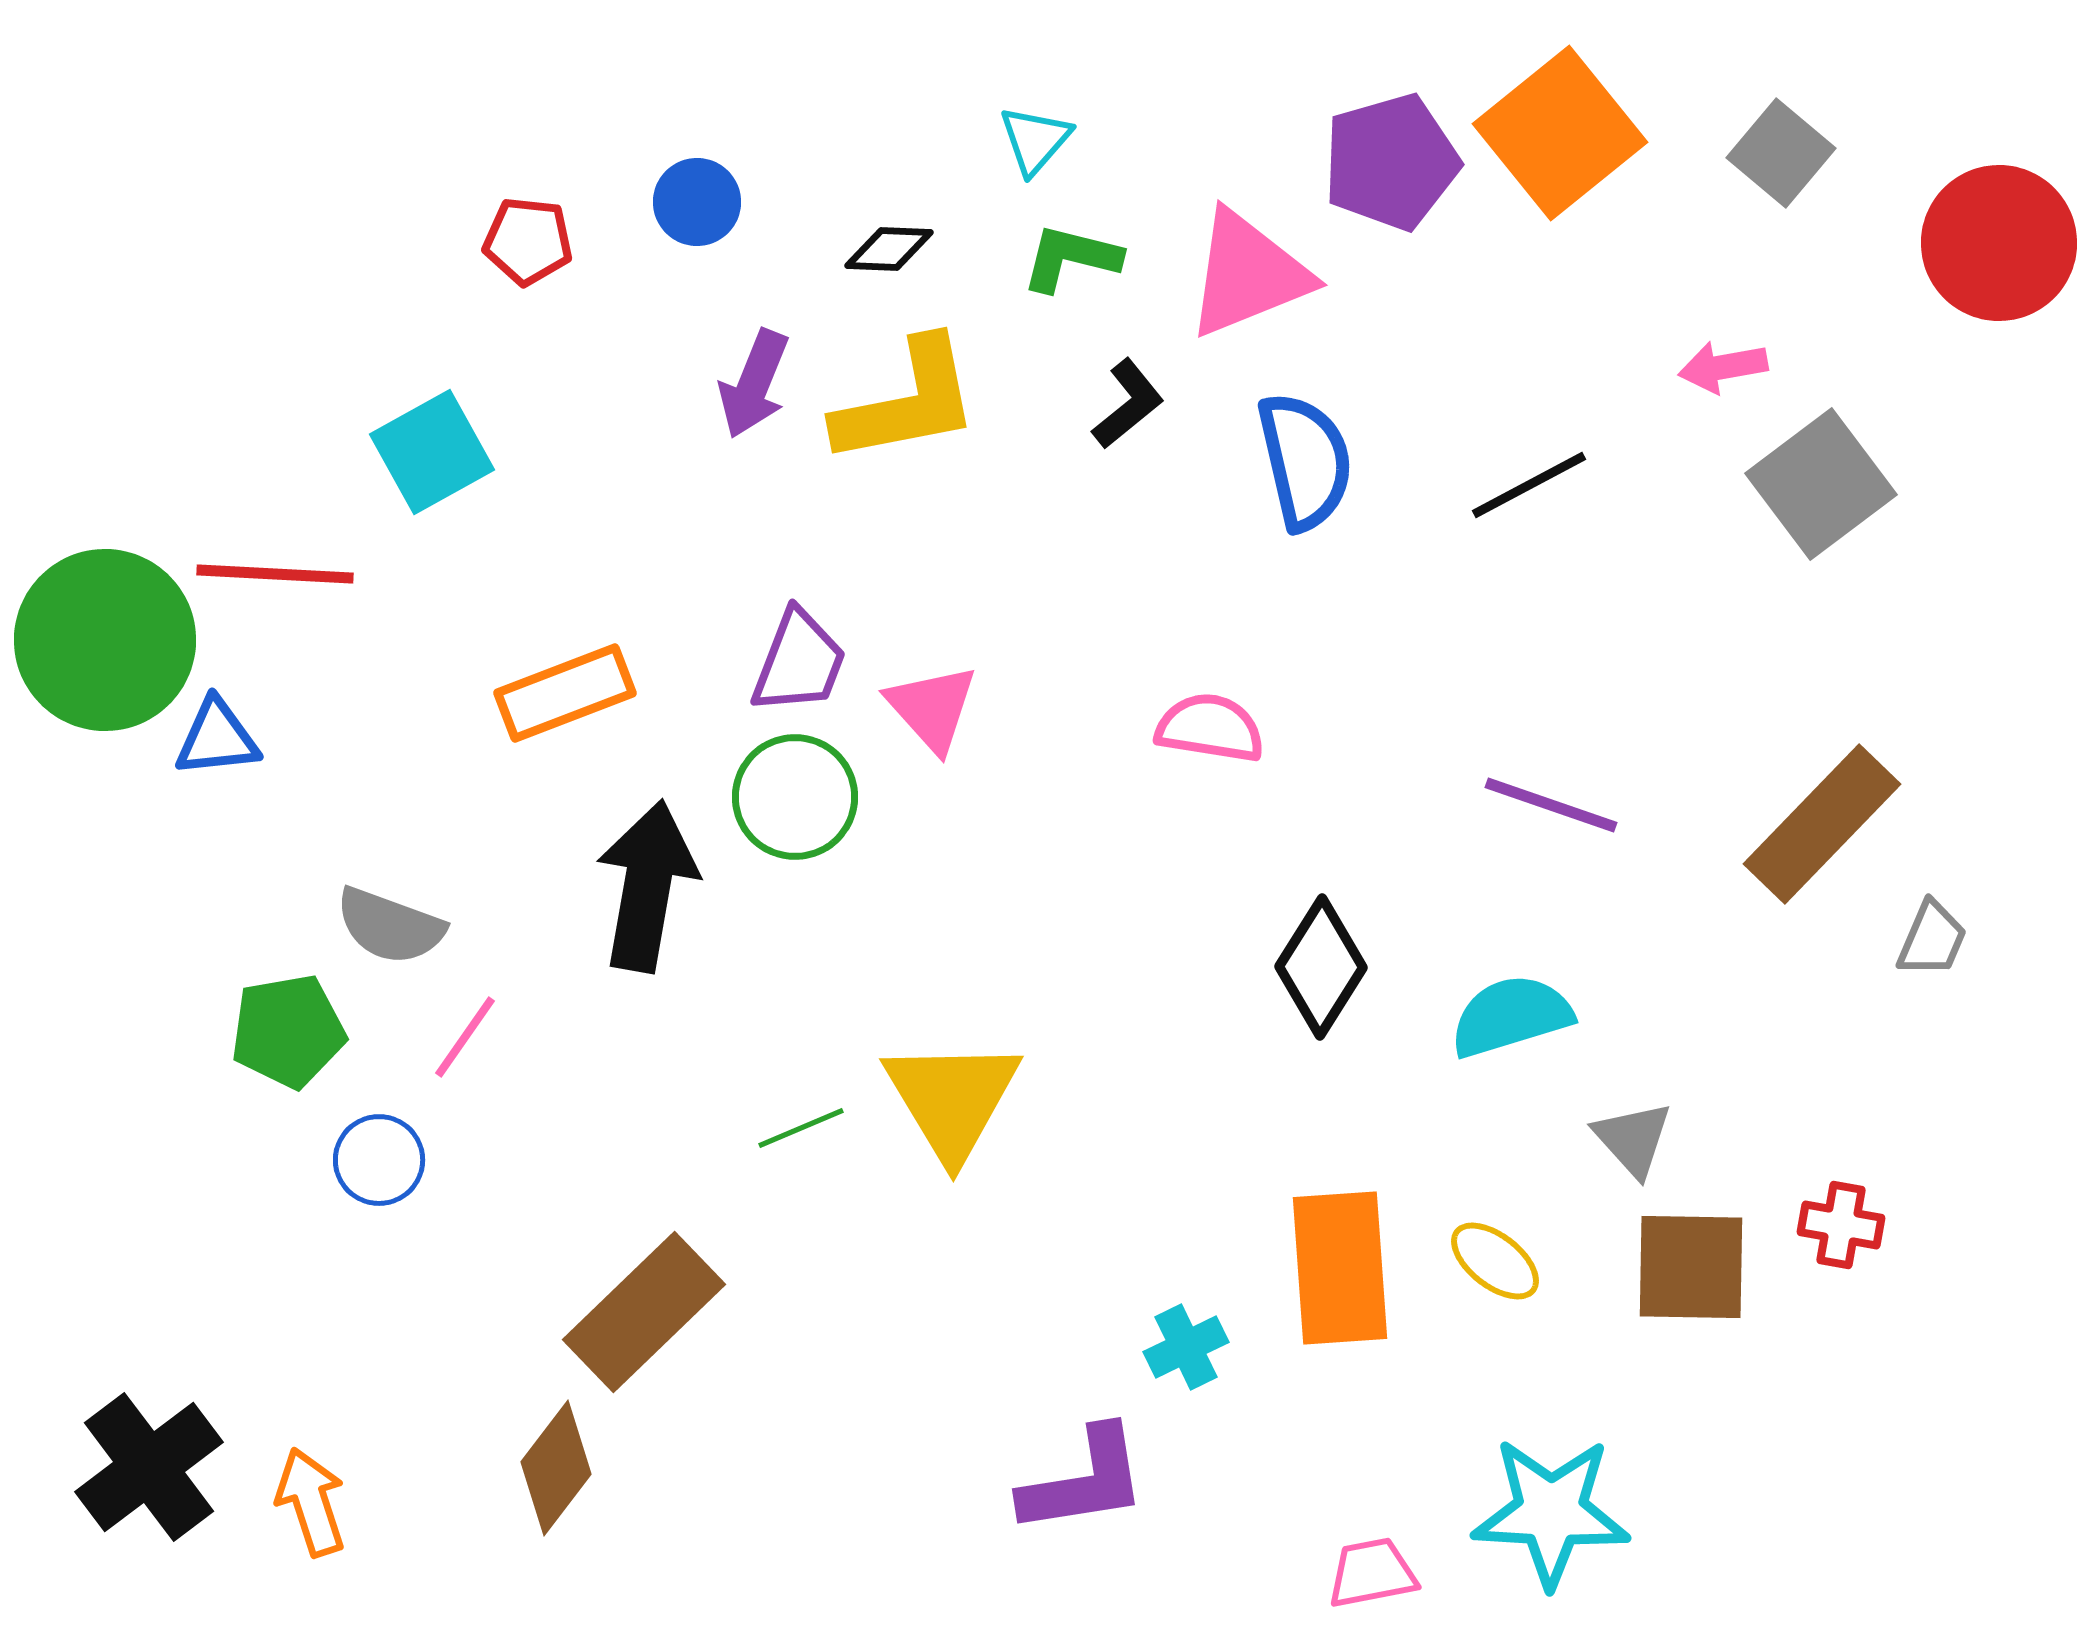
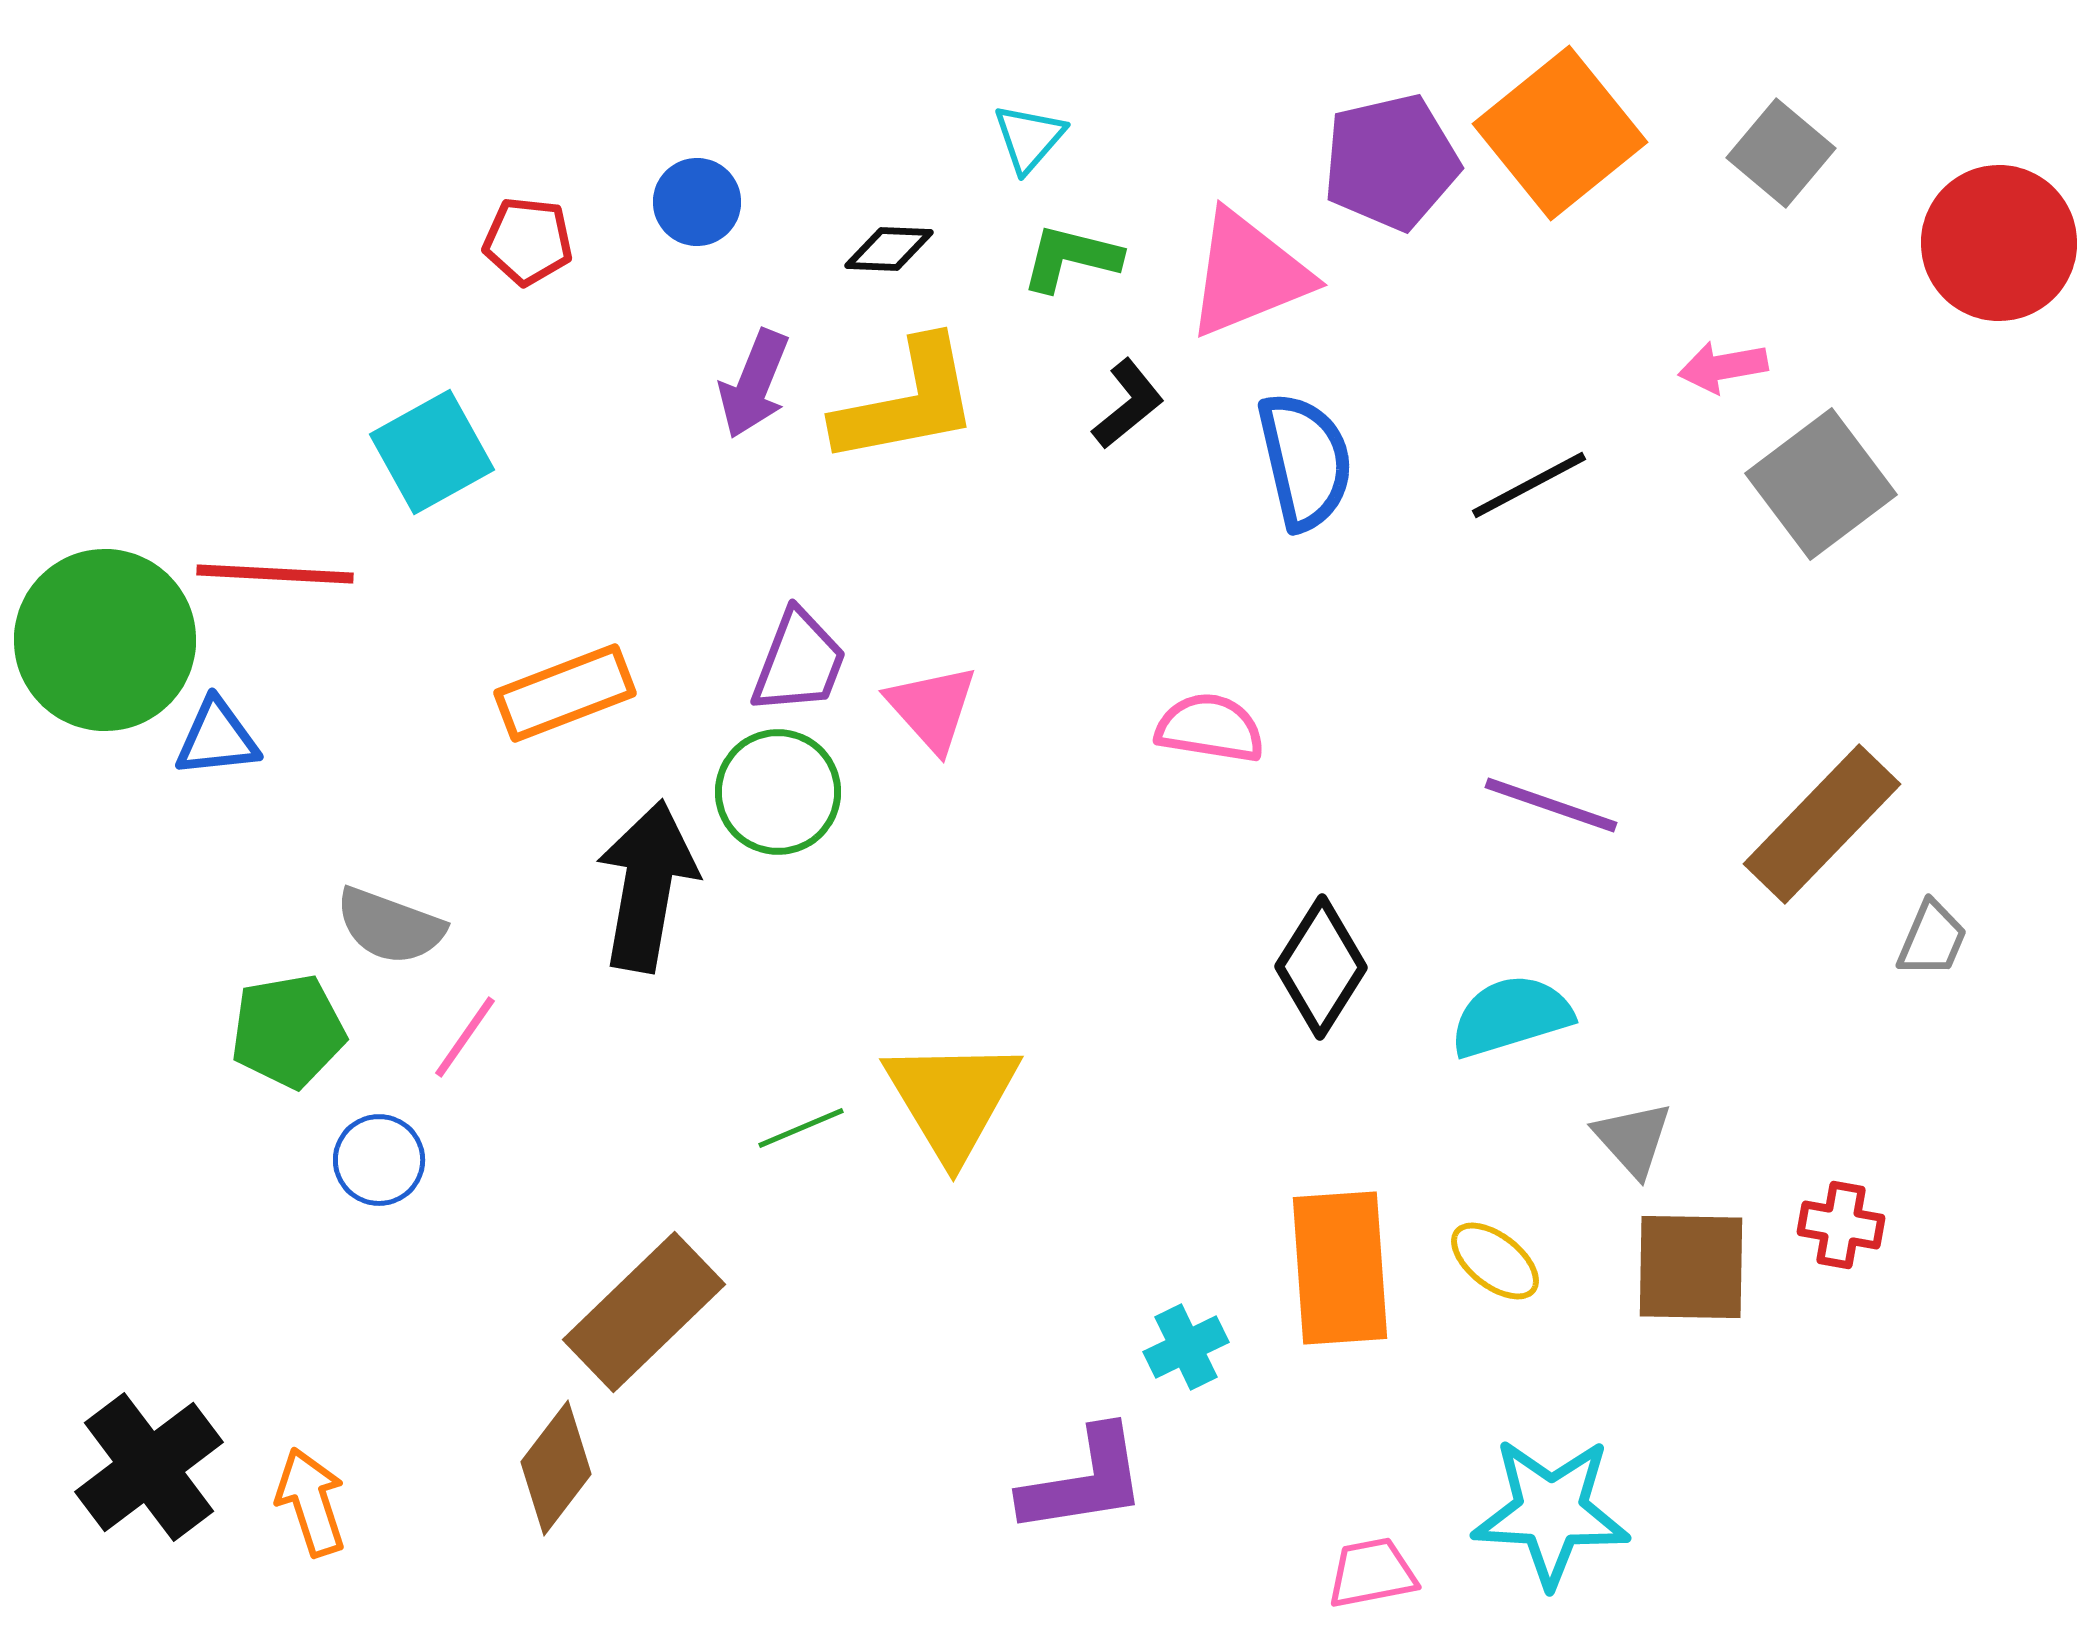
cyan triangle at (1035, 140): moved 6 px left, 2 px up
purple pentagon at (1391, 162): rotated 3 degrees clockwise
green circle at (795, 797): moved 17 px left, 5 px up
